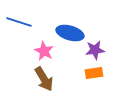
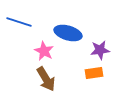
blue ellipse: moved 2 px left
purple star: moved 5 px right
brown arrow: moved 2 px right
